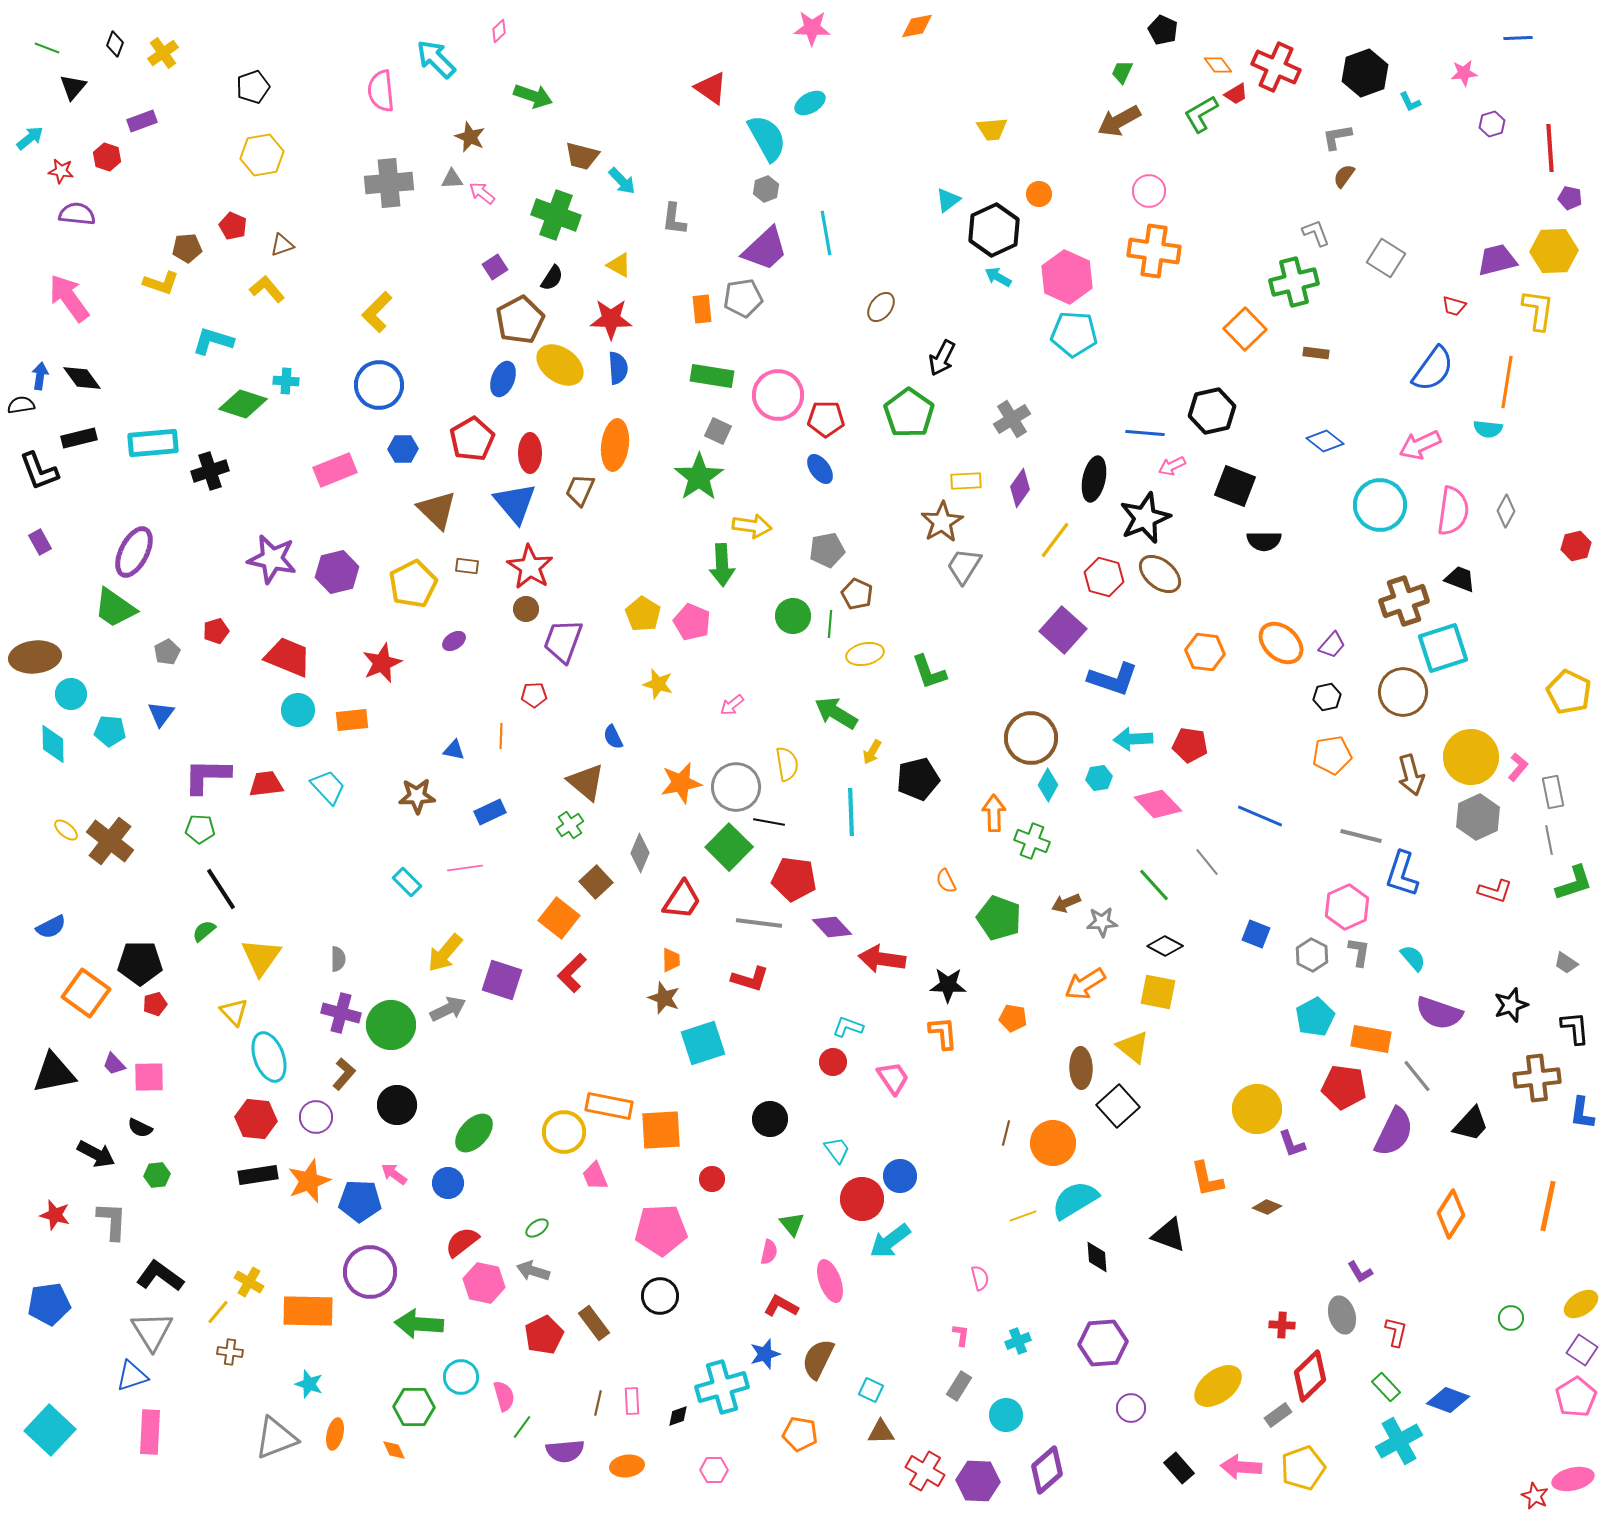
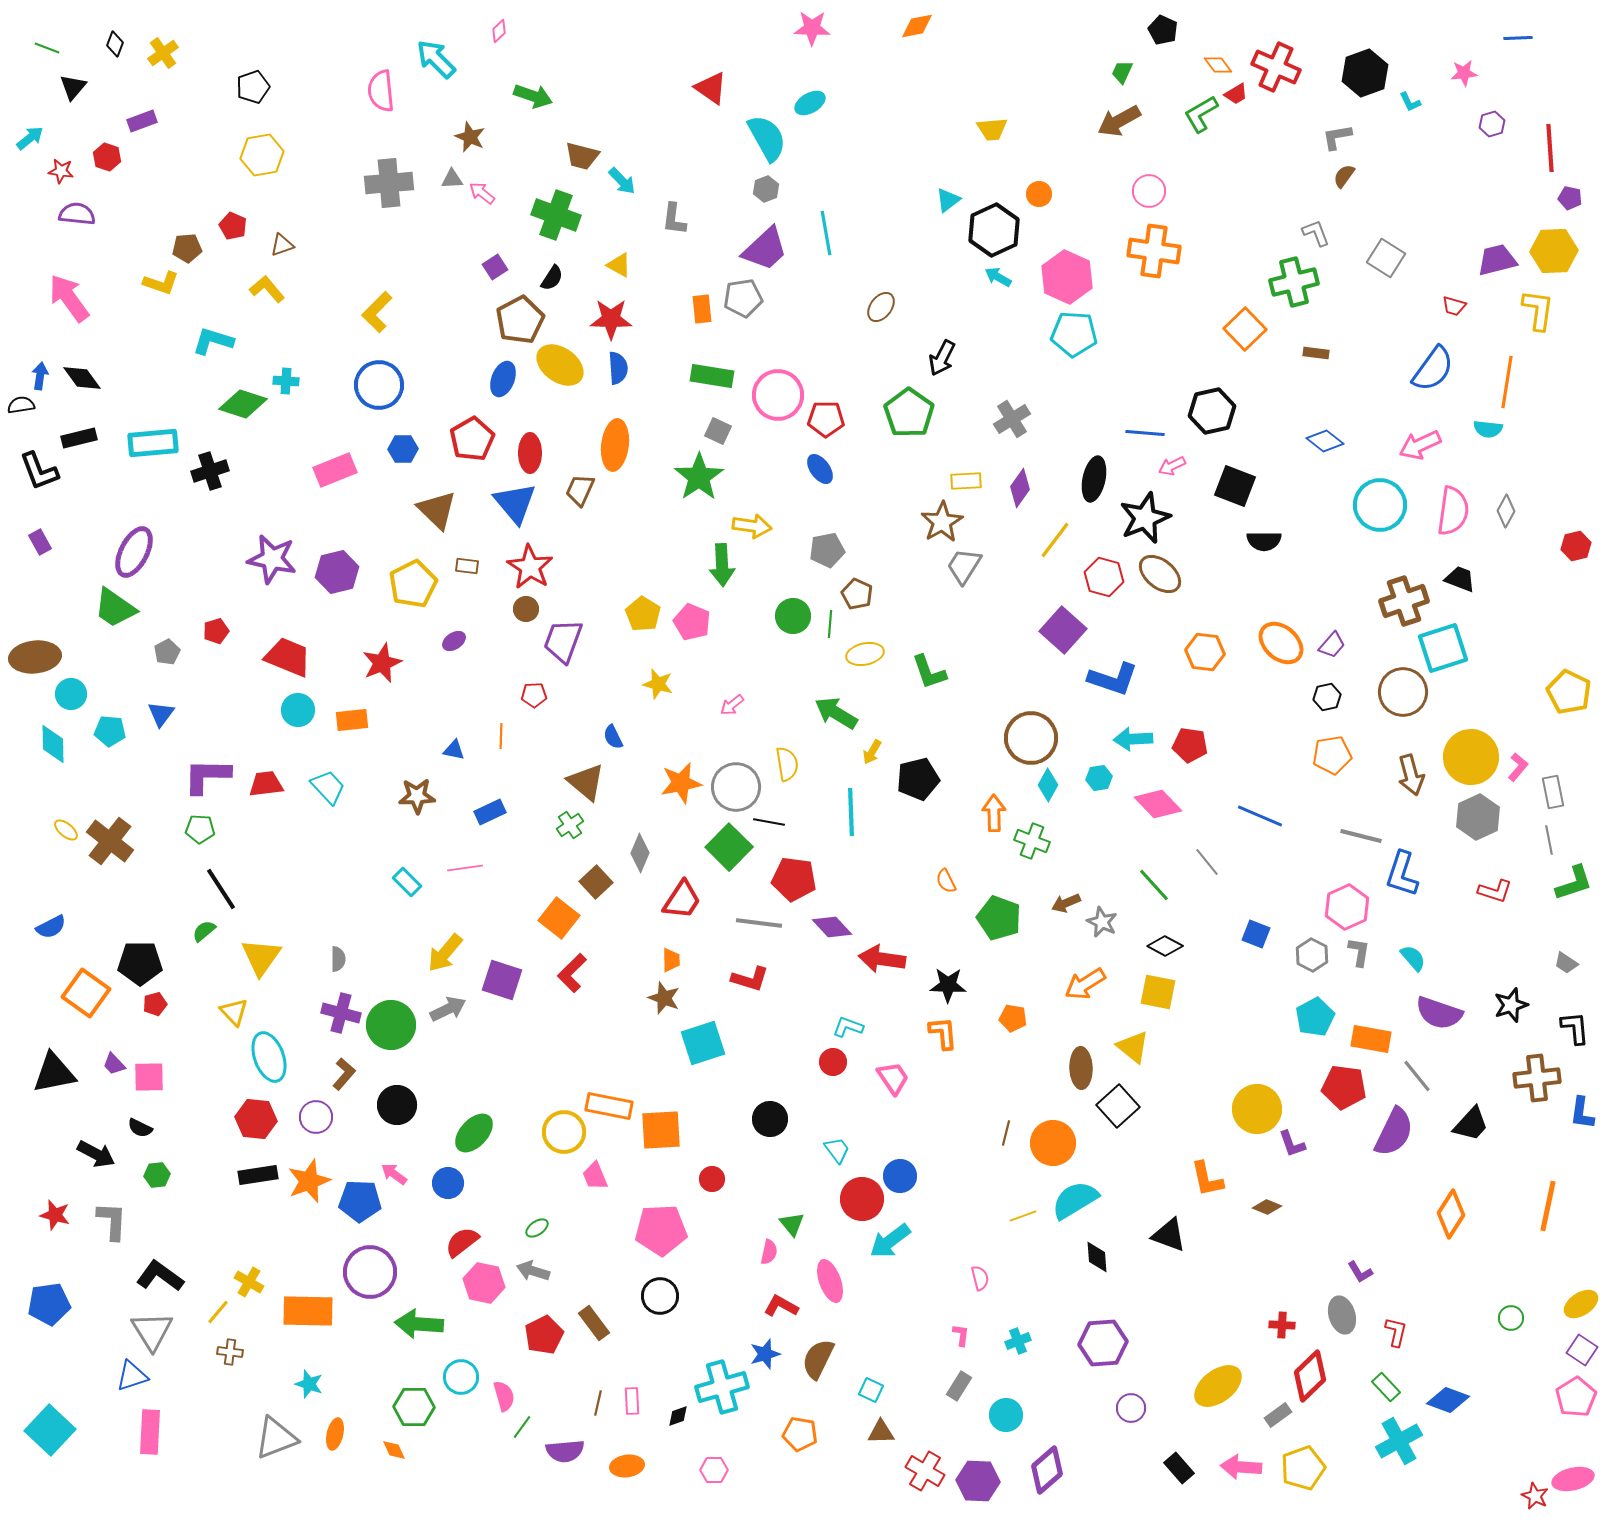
gray star at (1102, 922): rotated 28 degrees clockwise
